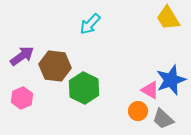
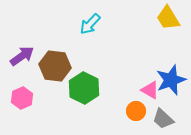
orange circle: moved 2 px left
